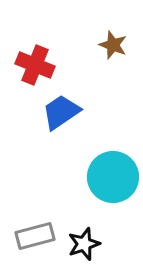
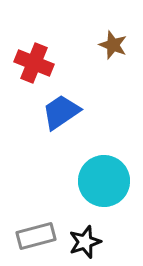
red cross: moved 1 px left, 2 px up
cyan circle: moved 9 px left, 4 px down
gray rectangle: moved 1 px right
black star: moved 1 px right, 2 px up
